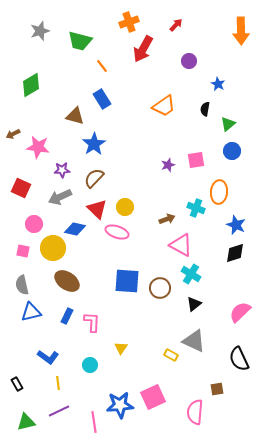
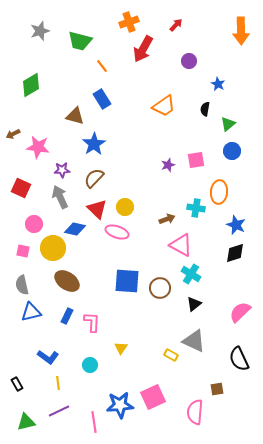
gray arrow at (60, 197): rotated 90 degrees clockwise
cyan cross at (196, 208): rotated 12 degrees counterclockwise
